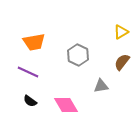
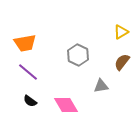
orange trapezoid: moved 9 px left, 1 px down
purple line: rotated 15 degrees clockwise
